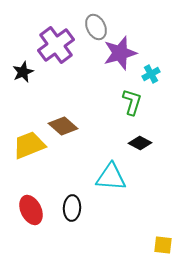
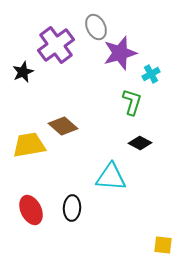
yellow trapezoid: rotated 12 degrees clockwise
